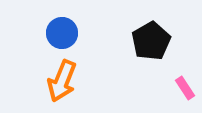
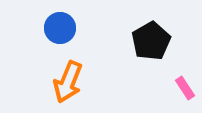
blue circle: moved 2 px left, 5 px up
orange arrow: moved 6 px right, 1 px down
